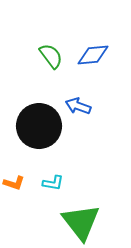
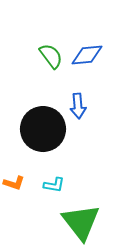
blue diamond: moved 6 px left
blue arrow: rotated 115 degrees counterclockwise
black circle: moved 4 px right, 3 px down
cyan L-shape: moved 1 px right, 2 px down
